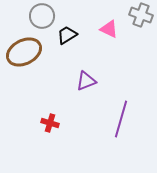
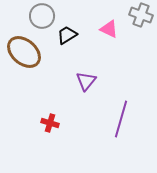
brown ellipse: rotated 68 degrees clockwise
purple triangle: rotated 30 degrees counterclockwise
